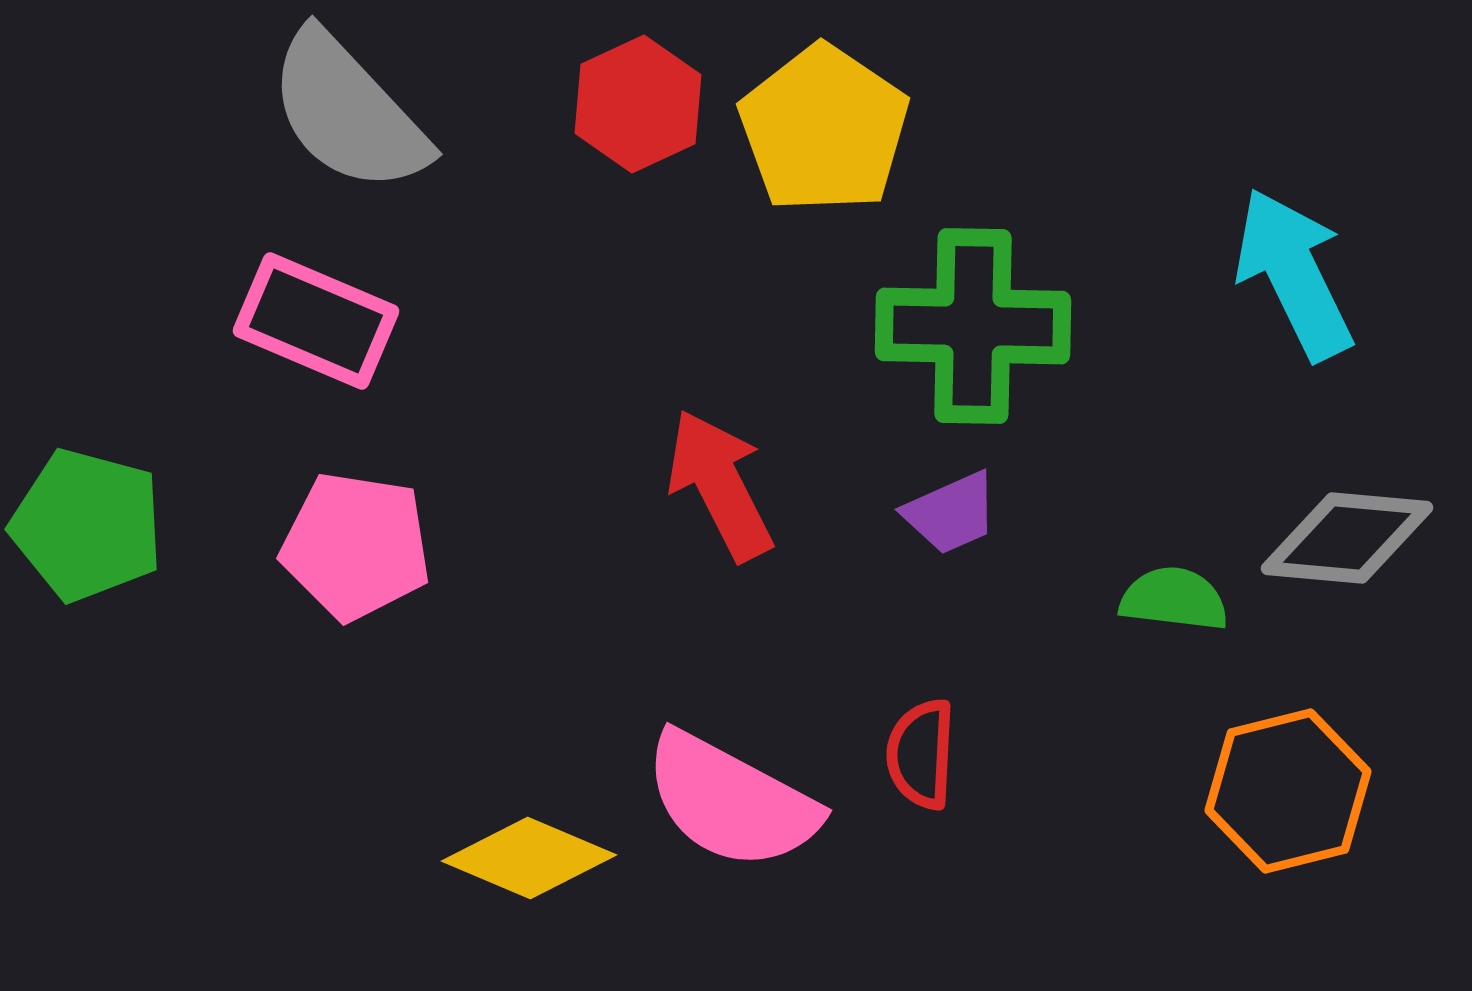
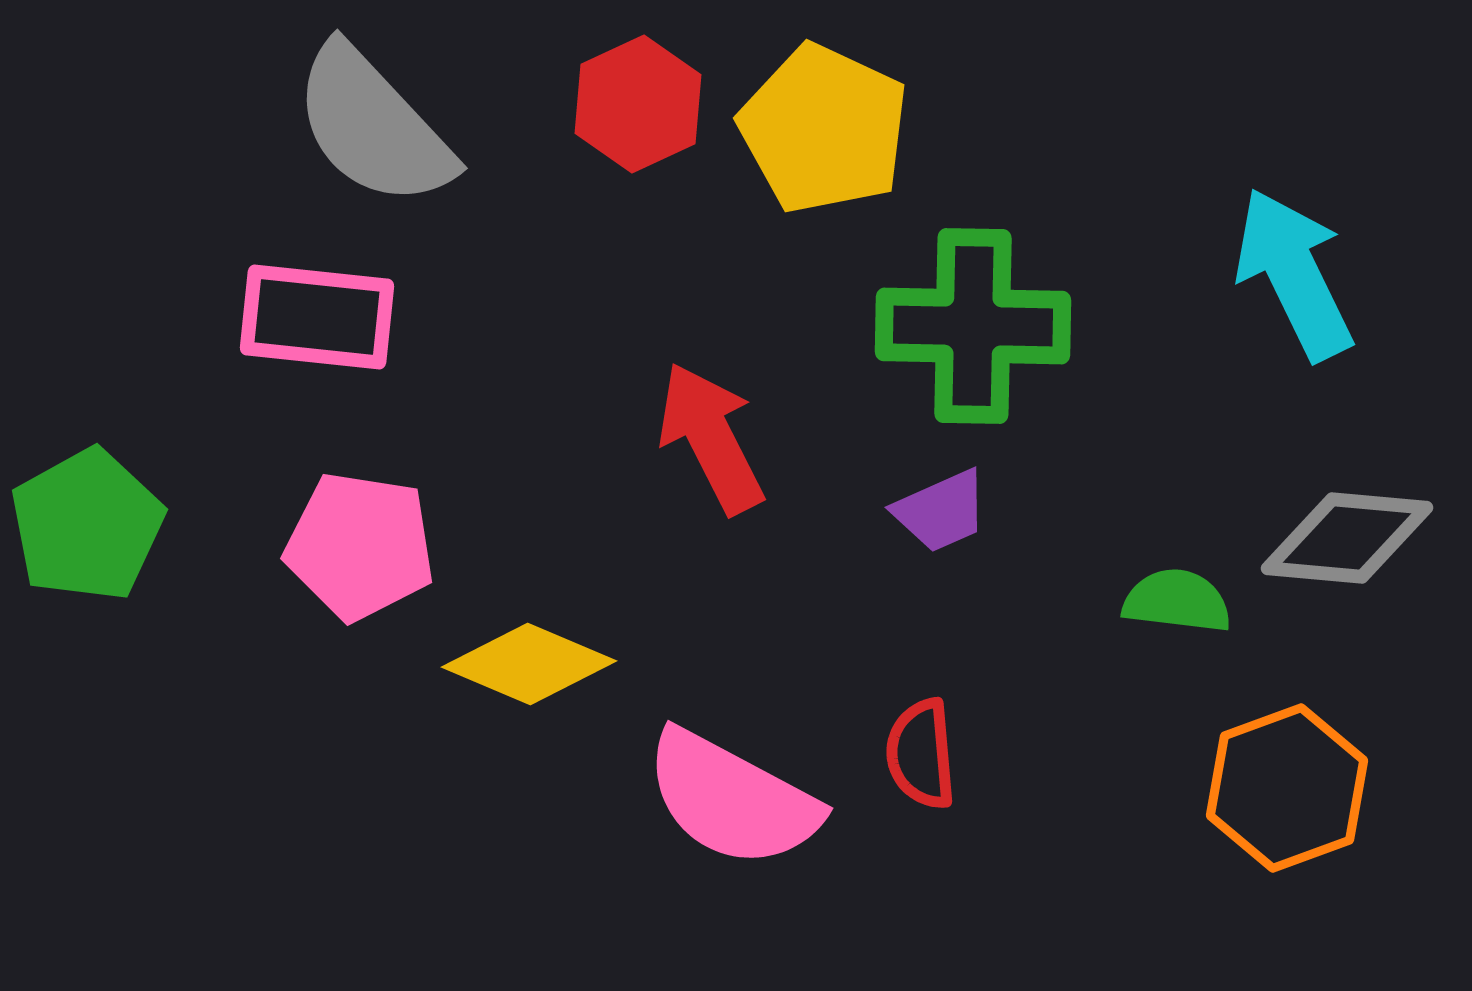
gray semicircle: moved 25 px right, 14 px down
yellow pentagon: rotated 9 degrees counterclockwise
pink rectangle: moved 1 px right, 4 px up; rotated 17 degrees counterclockwise
red arrow: moved 9 px left, 47 px up
purple trapezoid: moved 10 px left, 2 px up
green pentagon: rotated 28 degrees clockwise
pink pentagon: moved 4 px right
green semicircle: moved 3 px right, 2 px down
red semicircle: rotated 8 degrees counterclockwise
orange hexagon: moved 1 px left, 3 px up; rotated 6 degrees counterclockwise
pink semicircle: moved 1 px right, 2 px up
yellow diamond: moved 194 px up
